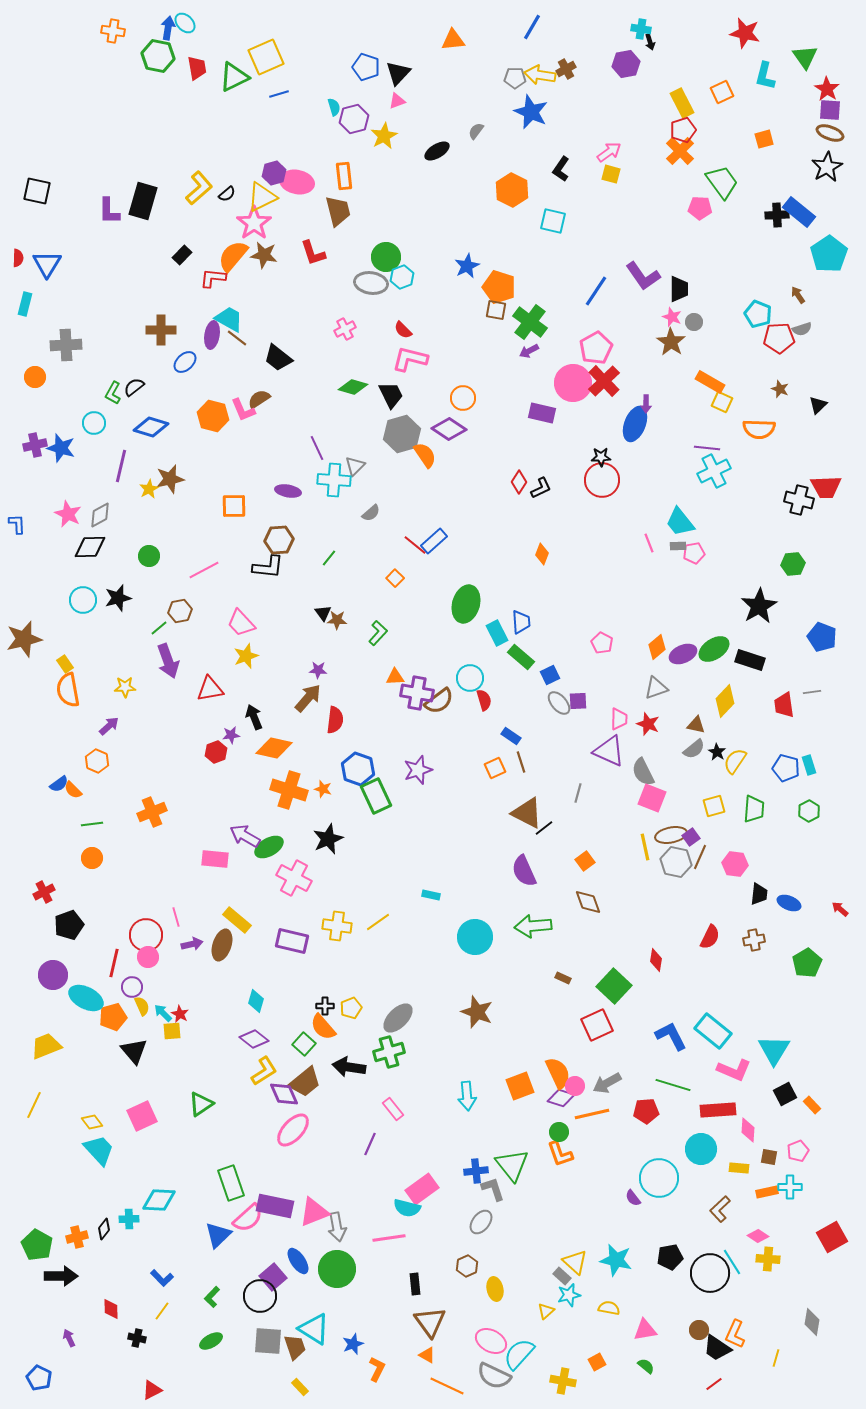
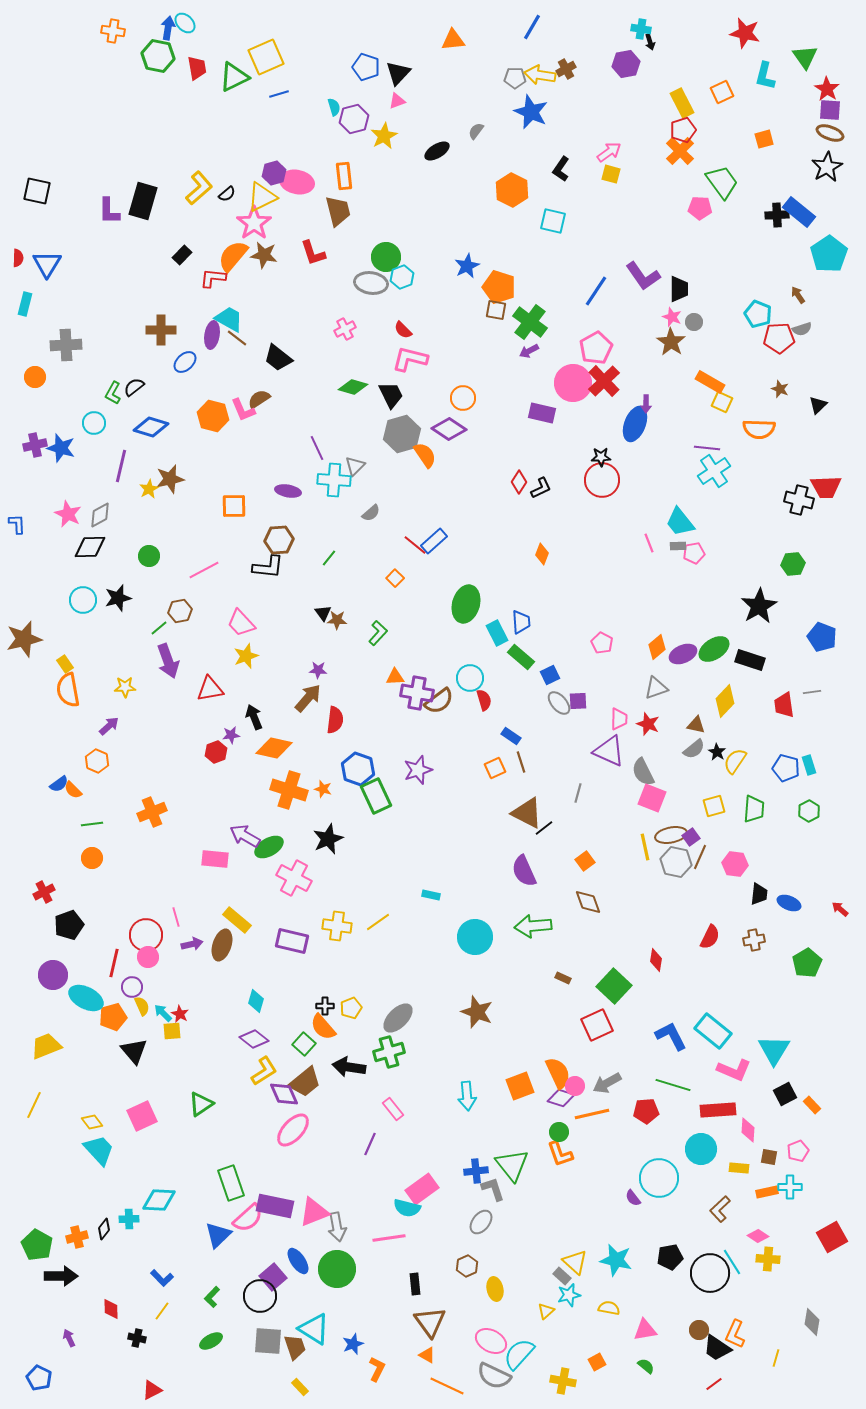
cyan cross at (714, 471): rotated 8 degrees counterclockwise
